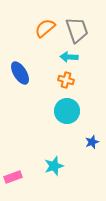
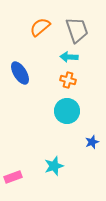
orange semicircle: moved 5 px left, 1 px up
orange cross: moved 2 px right
